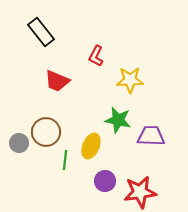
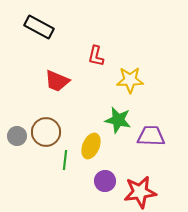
black rectangle: moved 2 px left, 5 px up; rotated 24 degrees counterclockwise
red L-shape: rotated 15 degrees counterclockwise
gray circle: moved 2 px left, 7 px up
